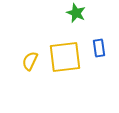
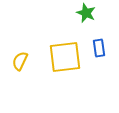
green star: moved 10 px right
yellow semicircle: moved 10 px left
